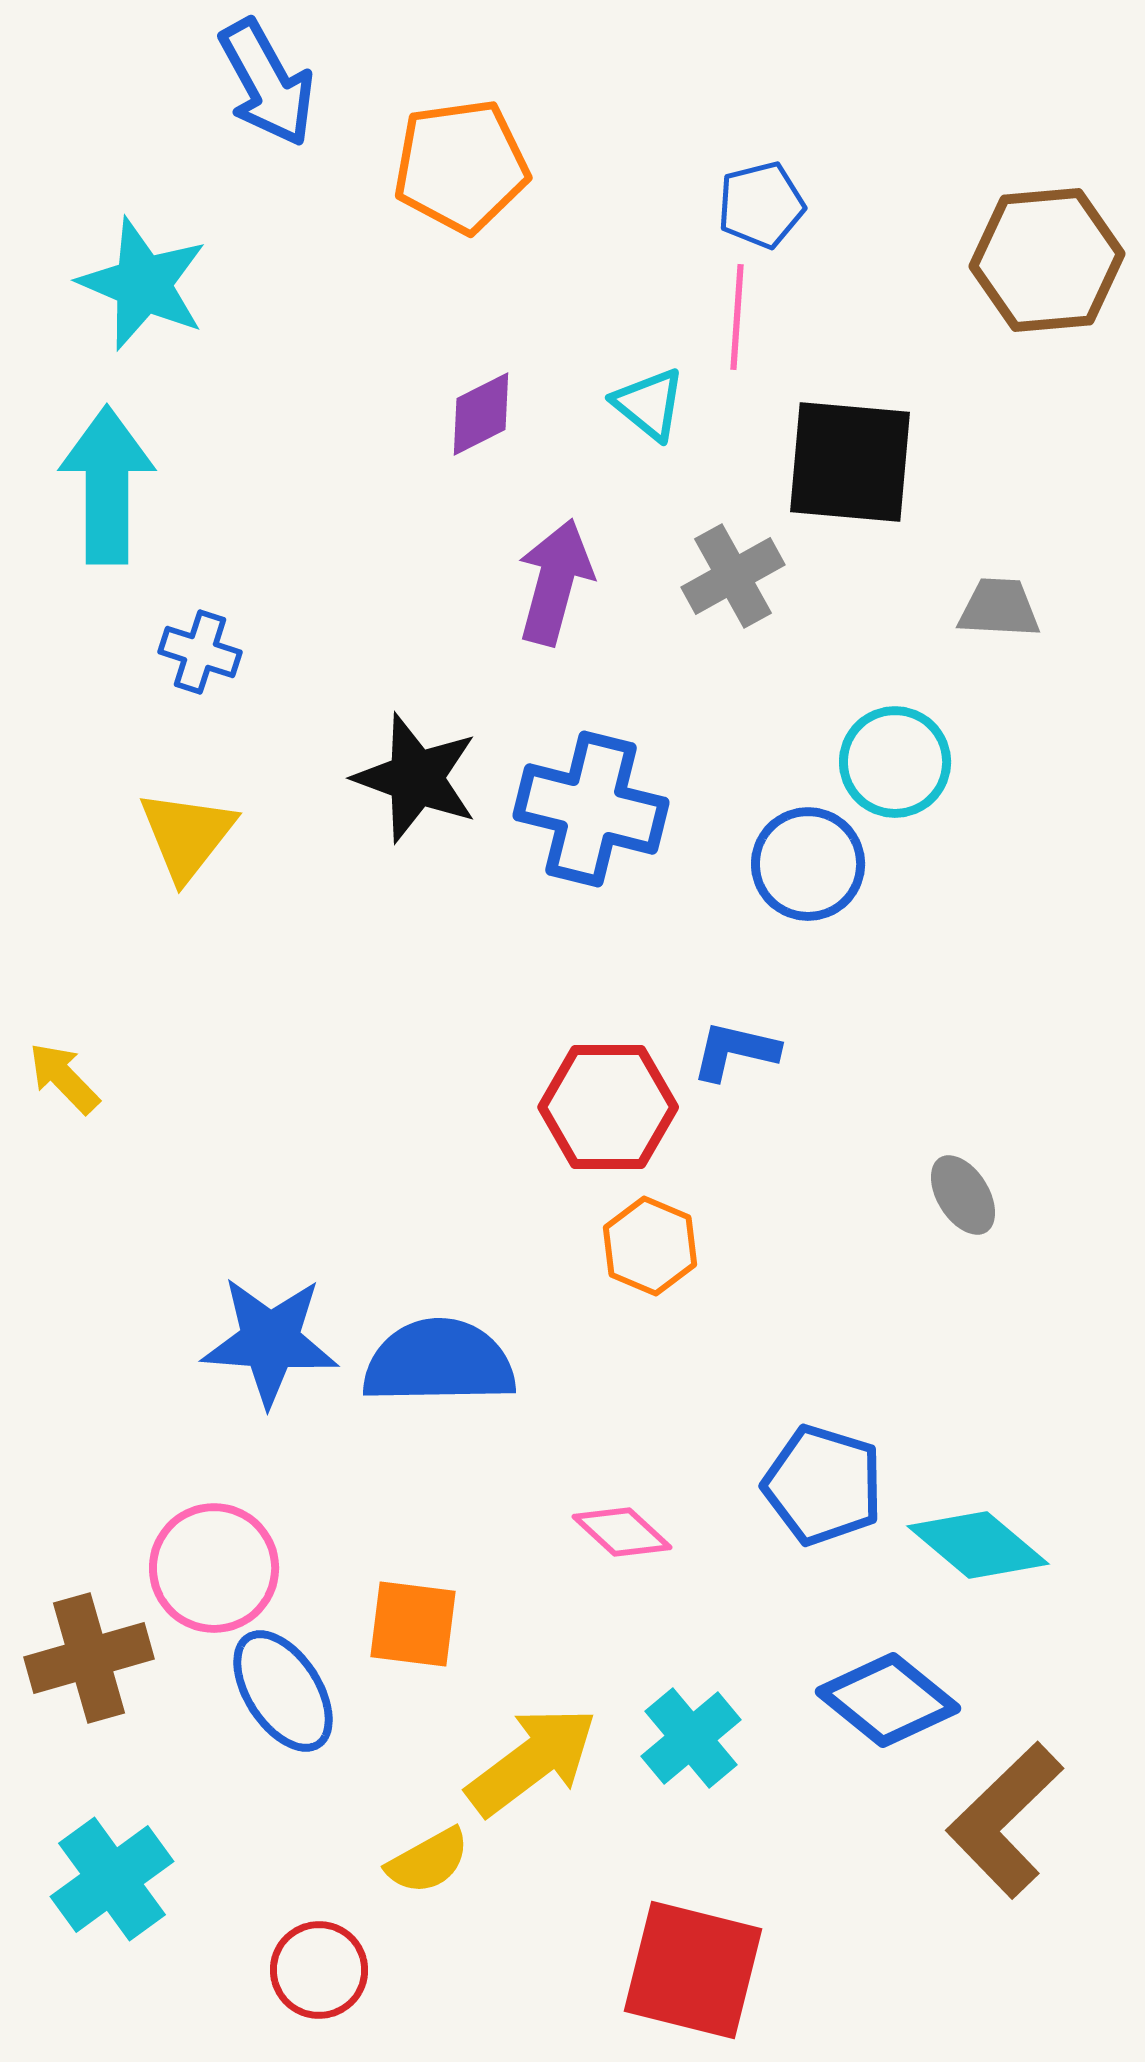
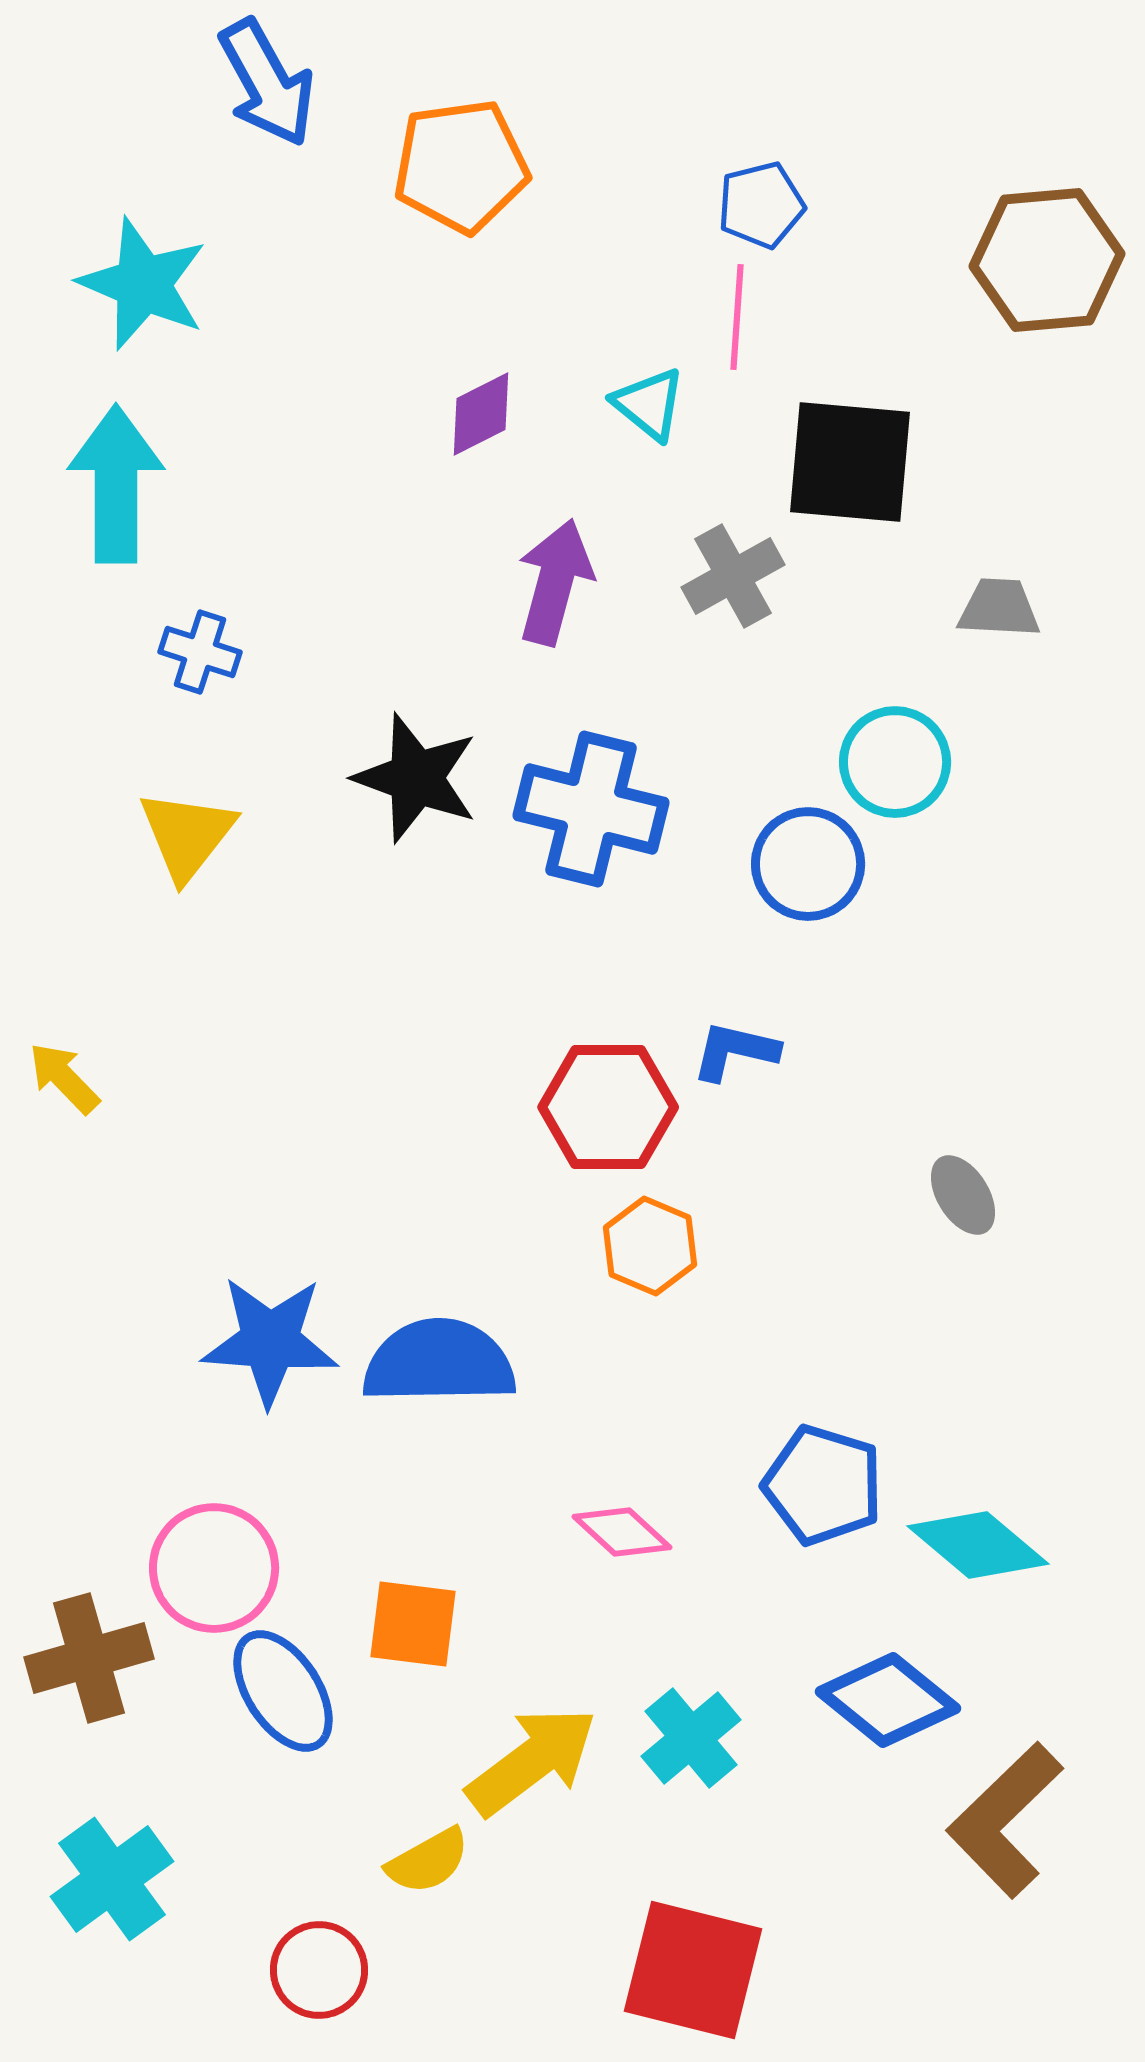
cyan arrow at (107, 485): moved 9 px right, 1 px up
